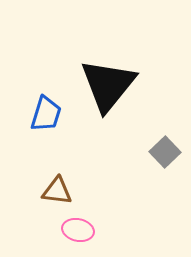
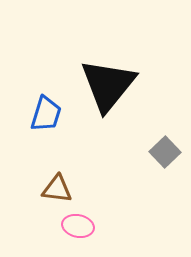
brown triangle: moved 2 px up
pink ellipse: moved 4 px up
